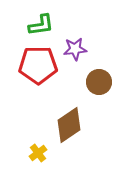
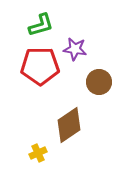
green L-shape: rotated 8 degrees counterclockwise
purple star: rotated 15 degrees clockwise
red pentagon: moved 2 px right, 1 px down
yellow cross: rotated 12 degrees clockwise
